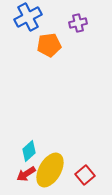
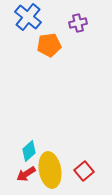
blue cross: rotated 24 degrees counterclockwise
yellow ellipse: rotated 40 degrees counterclockwise
red square: moved 1 px left, 4 px up
